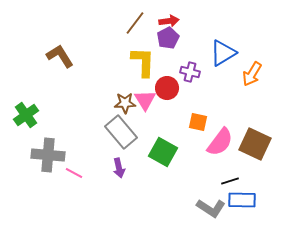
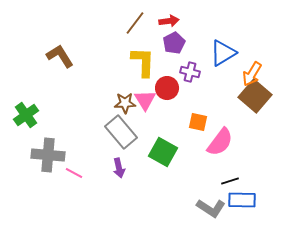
purple pentagon: moved 6 px right, 5 px down
brown square: moved 48 px up; rotated 16 degrees clockwise
